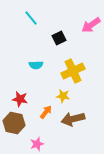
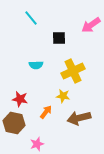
black square: rotated 24 degrees clockwise
brown arrow: moved 6 px right, 1 px up
